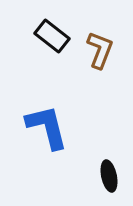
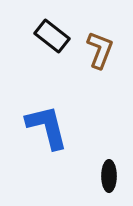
black ellipse: rotated 12 degrees clockwise
